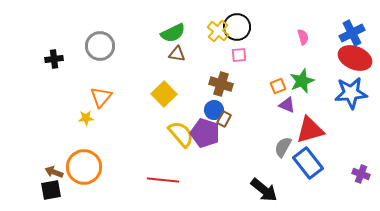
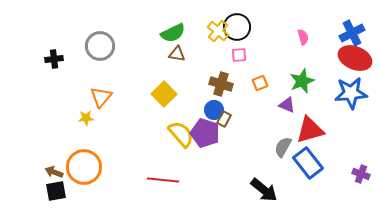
orange square: moved 18 px left, 3 px up
black square: moved 5 px right, 1 px down
